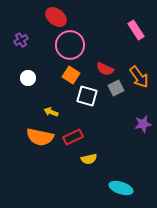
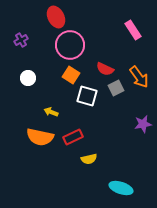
red ellipse: rotated 25 degrees clockwise
pink rectangle: moved 3 px left
